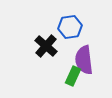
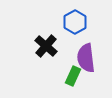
blue hexagon: moved 5 px right, 5 px up; rotated 20 degrees counterclockwise
purple semicircle: moved 2 px right, 2 px up
